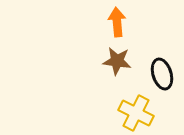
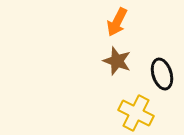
orange arrow: rotated 148 degrees counterclockwise
brown star: rotated 12 degrees clockwise
